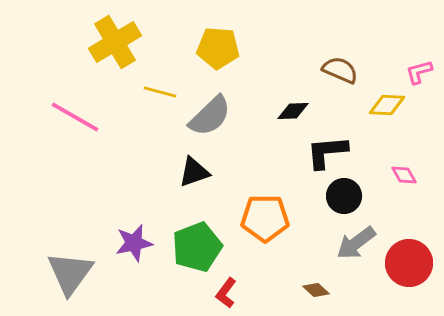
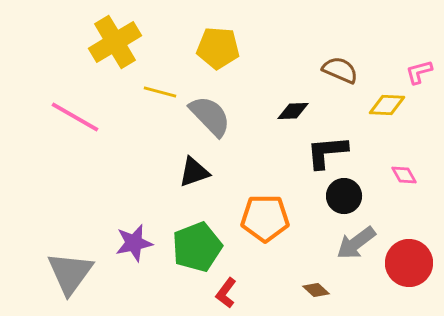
gray semicircle: rotated 90 degrees counterclockwise
